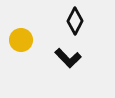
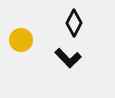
black diamond: moved 1 px left, 2 px down
